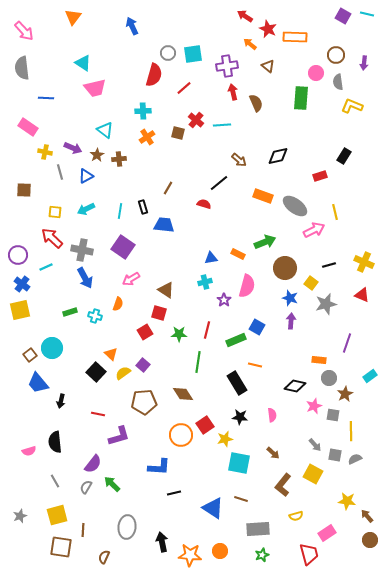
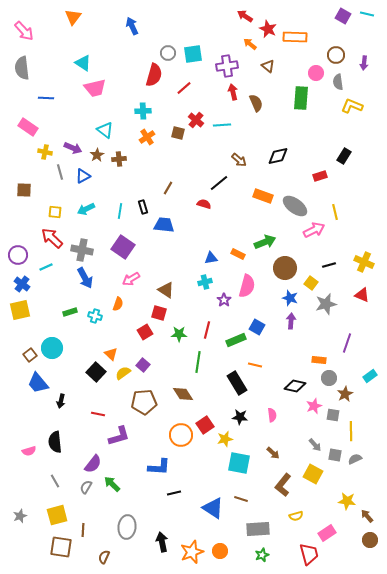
blue triangle at (86, 176): moved 3 px left
orange star at (190, 555): moved 2 px right, 3 px up; rotated 25 degrees counterclockwise
